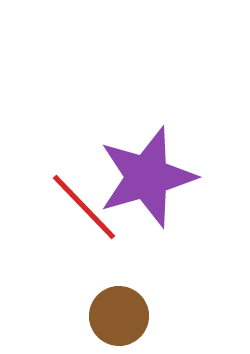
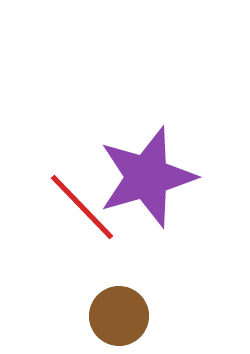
red line: moved 2 px left
